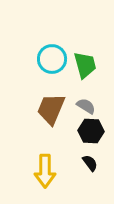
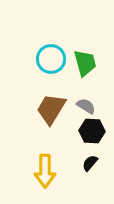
cyan circle: moved 1 px left
green trapezoid: moved 2 px up
brown trapezoid: rotated 8 degrees clockwise
black hexagon: moved 1 px right
black semicircle: rotated 102 degrees counterclockwise
